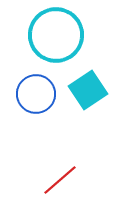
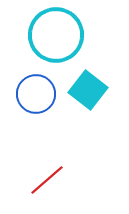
cyan square: rotated 18 degrees counterclockwise
red line: moved 13 px left
